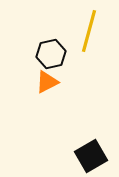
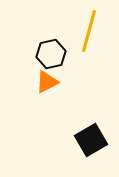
black square: moved 16 px up
